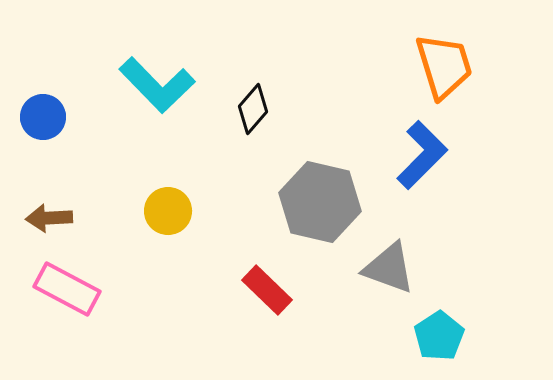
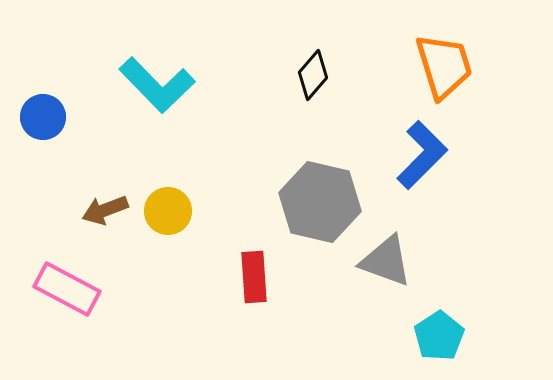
black diamond: moved 60 px right, 34 px up
brown arrow: moved 56 px right, 8 px up; rotated 18 degrees counterclockwise
gray triangle: moved 3 px left, 7 px up
red rectangle: moved 13 px left, 13 px up; rotated 42 degrees clockwise
